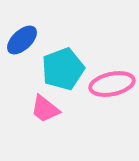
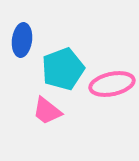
blue ellipse: rotated 40 degrees counterclockwise
pink trapezoid: moved 2 px right, 2 px down
